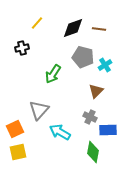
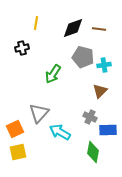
yellow line: moved 1 px left; rotated 32 degrees counterclockwise
cyan cross: moved 1 px left; rotated 24 degrees clockwise
brown triangle: moved 4 px right
gray triangle: moved 3 px down
